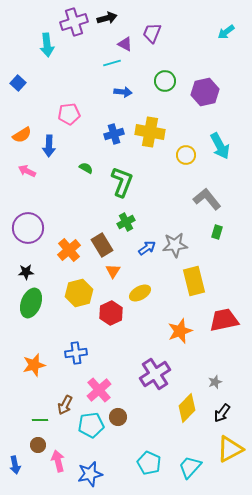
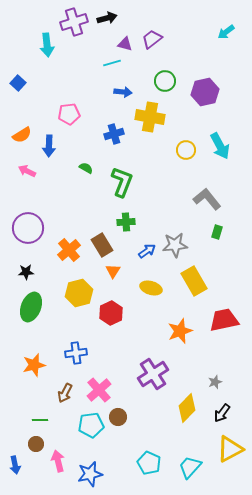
purple trapezoid at (152, 33): moved 6 px down; rotated 30 degrees clockwise
purple triangle at (125, 44): rotated 14 degrees counterclockwise
yellow cross at (150, 132): moved 15 px up
yellow circle at (186, 155): moved 5 px up
green cross at (126, 222): rotated 24 degrees clockwise
blue arrow at (147, 248): moved 3 px down
yellow rectangle at (194, 281): rotated 16 degrees counterclockwise
yellow ellipse at (140, 293): moved 11 px right, 5 px up; rotated 45 degrees clockwise
green ellipse at (31, 303): moved 4 px down
purple cross at (155, 374): moved 2 px left
brown arrow at (65, 405): moved 12 px up
brown circle at (38, 445): moved 2 px left, 1 px up
